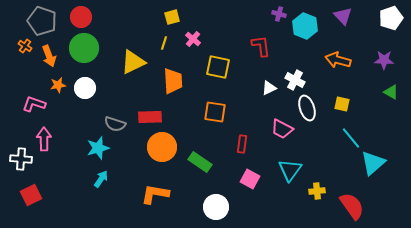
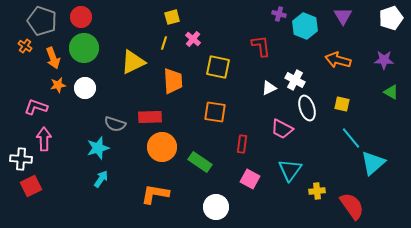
purple triangle at (343, 16): rotated 12 degrees clockwise
orange arrow at (49, 56): moved 4 px right, 2 px down
pink L-shape at (34, 104): moved 2 px right, 3 px down
red square at (31, 195): moved 9 px up
